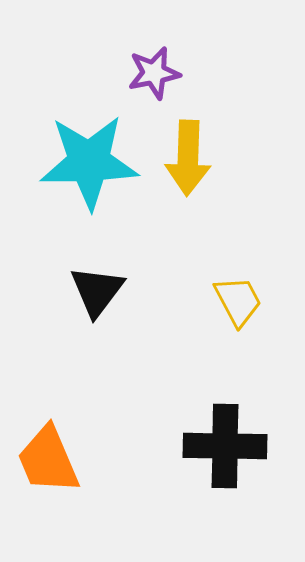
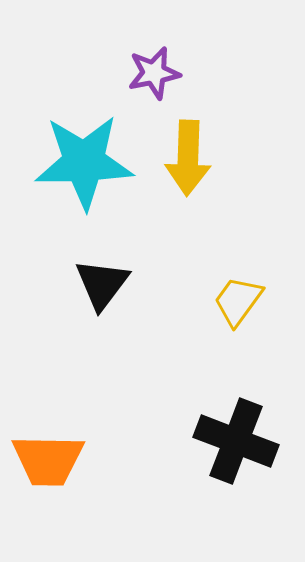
cyan star: moved 5 px left
black triangle: moved 5 px right, 7 px up
yellow trapezoid: rotated 116 degrees counterclockwise
black cross: moved 11 px right, 5 px up; rotated 20 degrees clockwise
orange trapezoid: rotated 66 degrees counterclockwise
